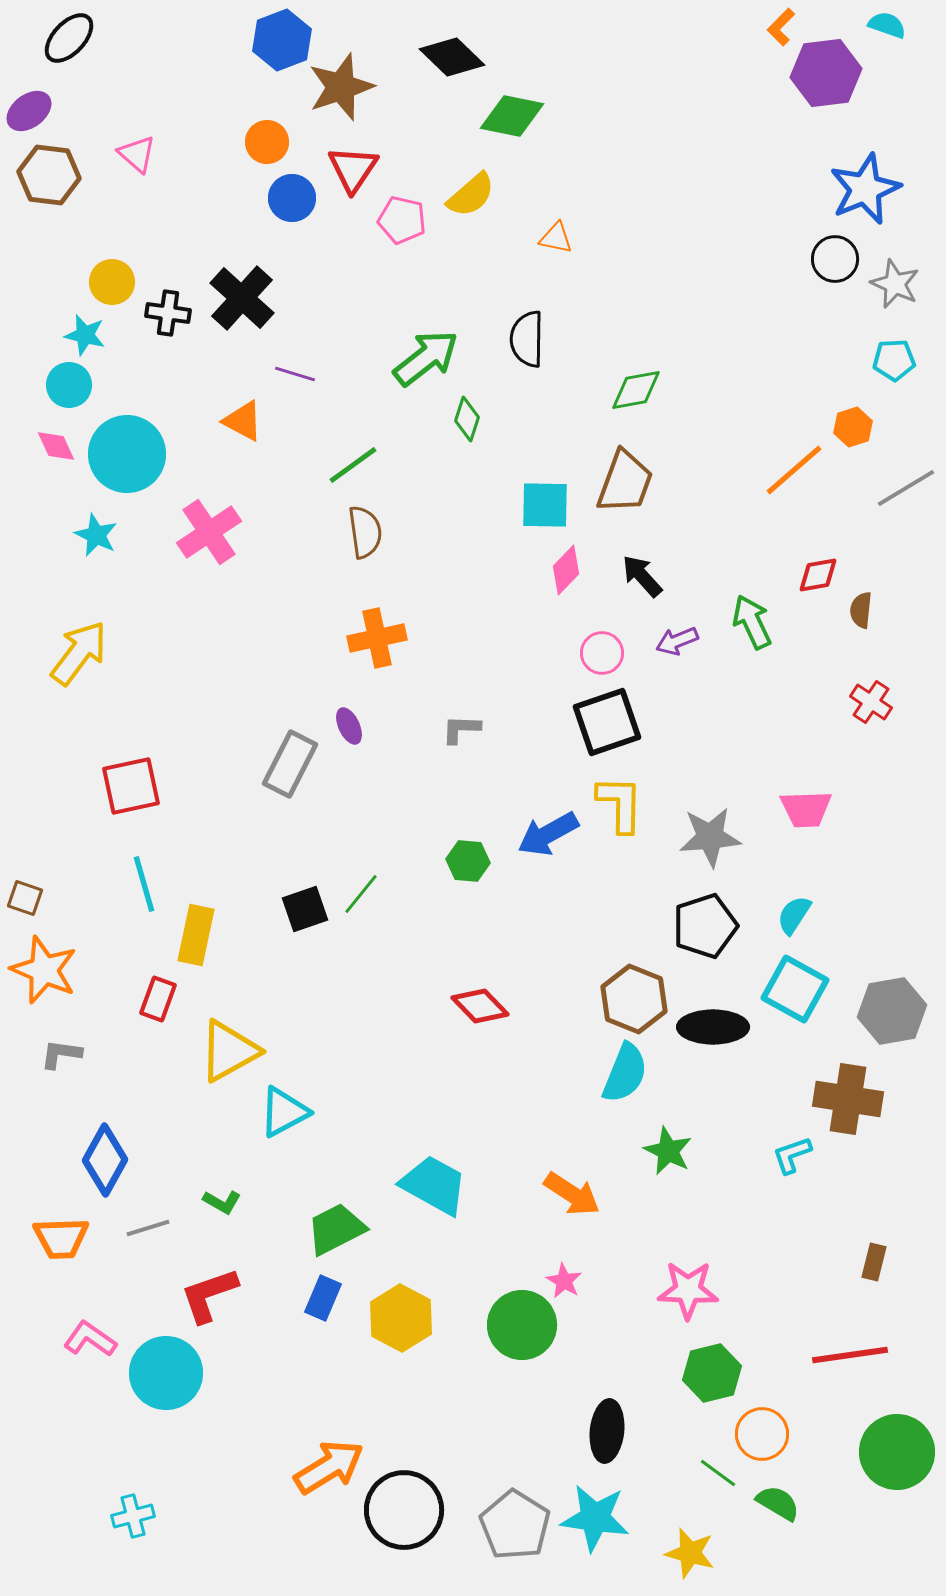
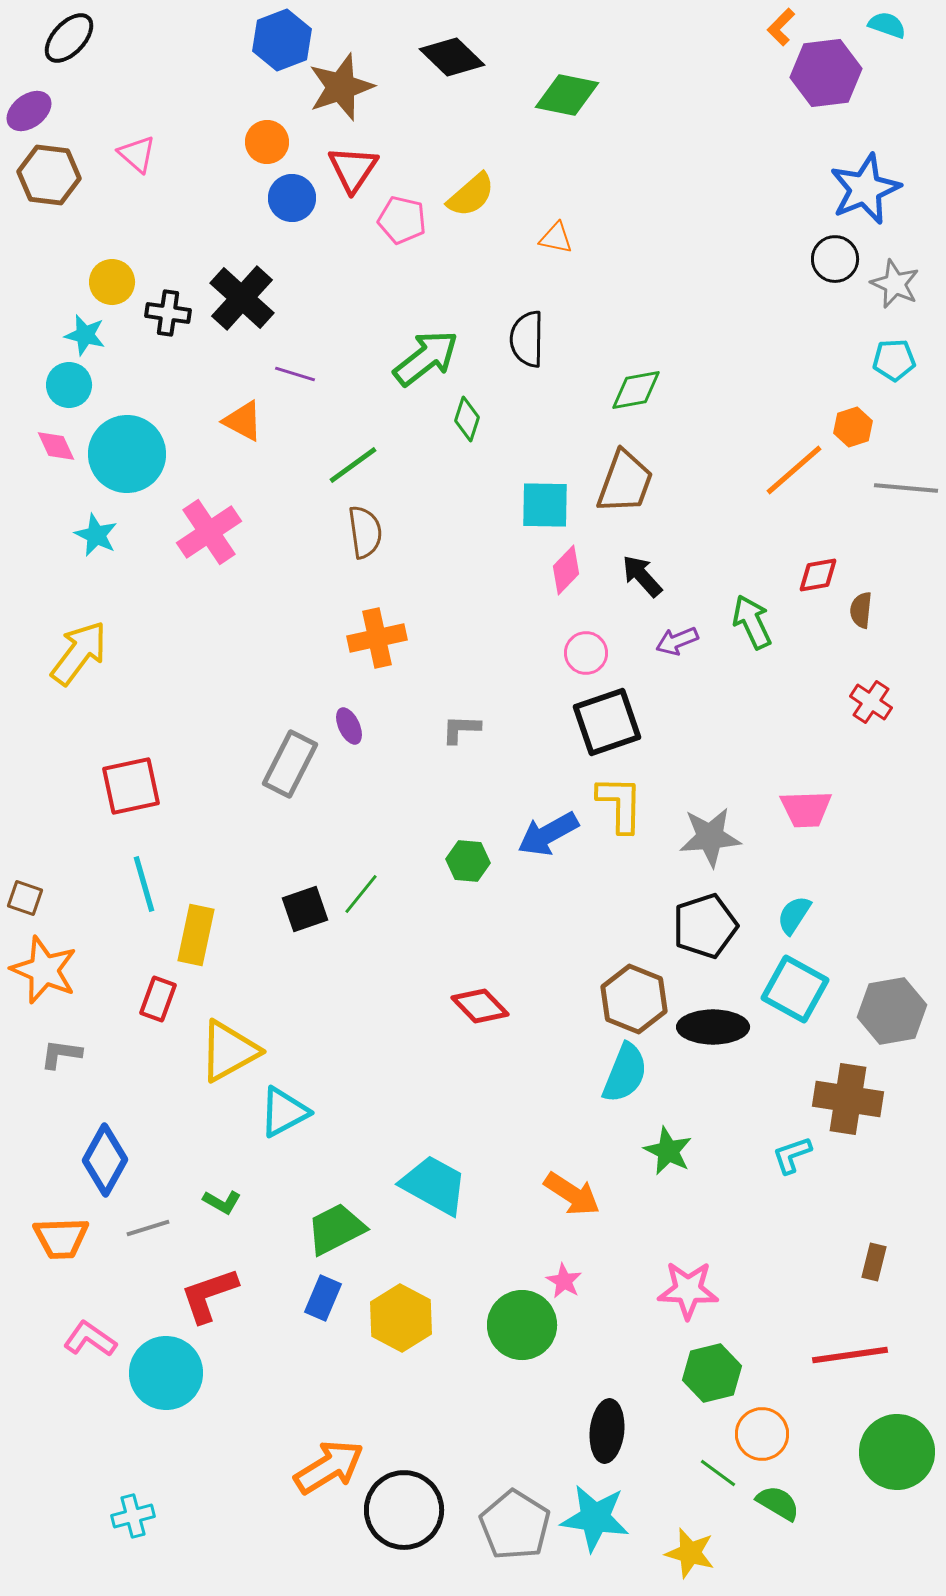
green diamond at (512, 116): moved 55 px right, 21 px up
gray line at (906, 488): rotated 36 degrees clockwise
pink circle at (602, 653): moved 16 px left
